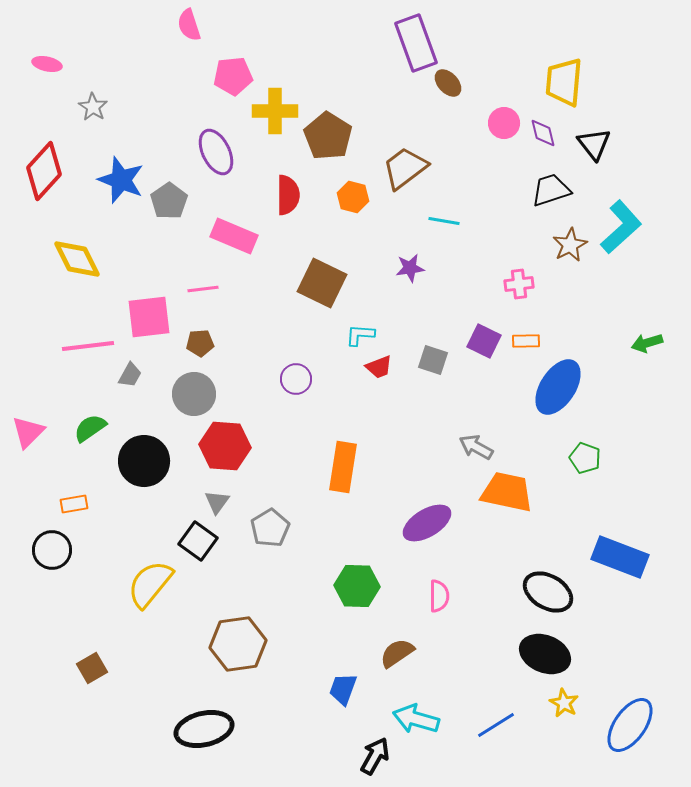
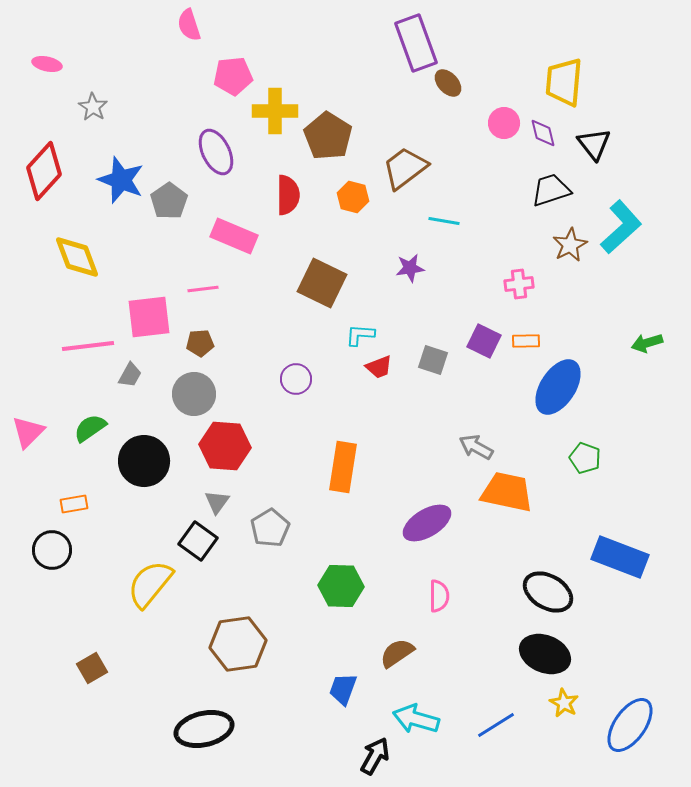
yellow diamond at (77, 259): moved 2 px up; rotated 6 degrees clockwise
green hexagon at (357, 586): moved 16 px left
